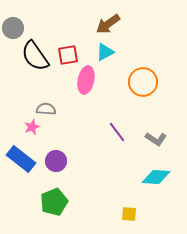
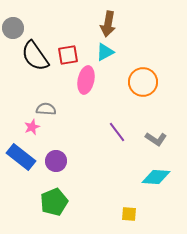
brown arrow: rotated 45 degrees counterclockwise
blue rectangle: moved 2 px up
